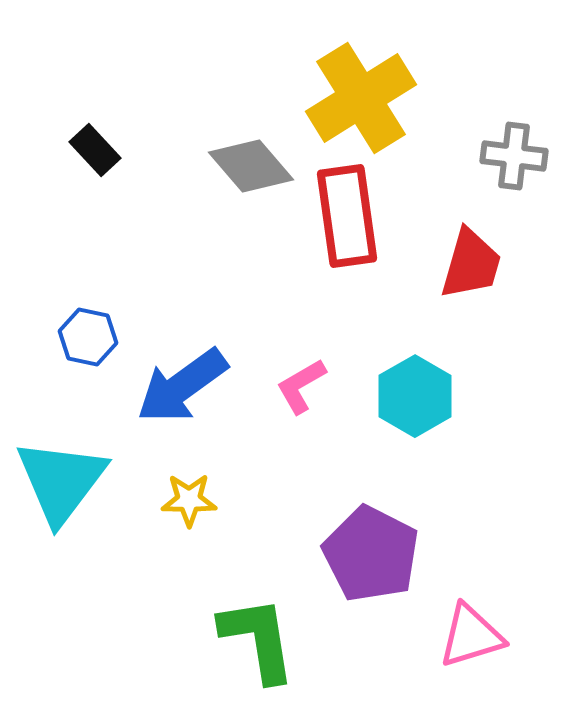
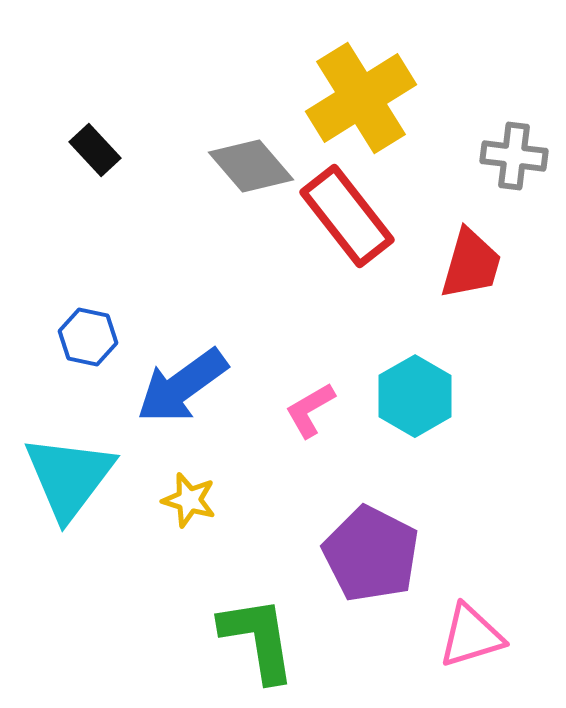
red rectangle: rotated 30 degrees counterclockwise
pink L-shape: moved 9 px right, 24 px down
cyan triangle: moved 8 px right, 4 px up
yellow star: rotated 16 degrees clockwise
